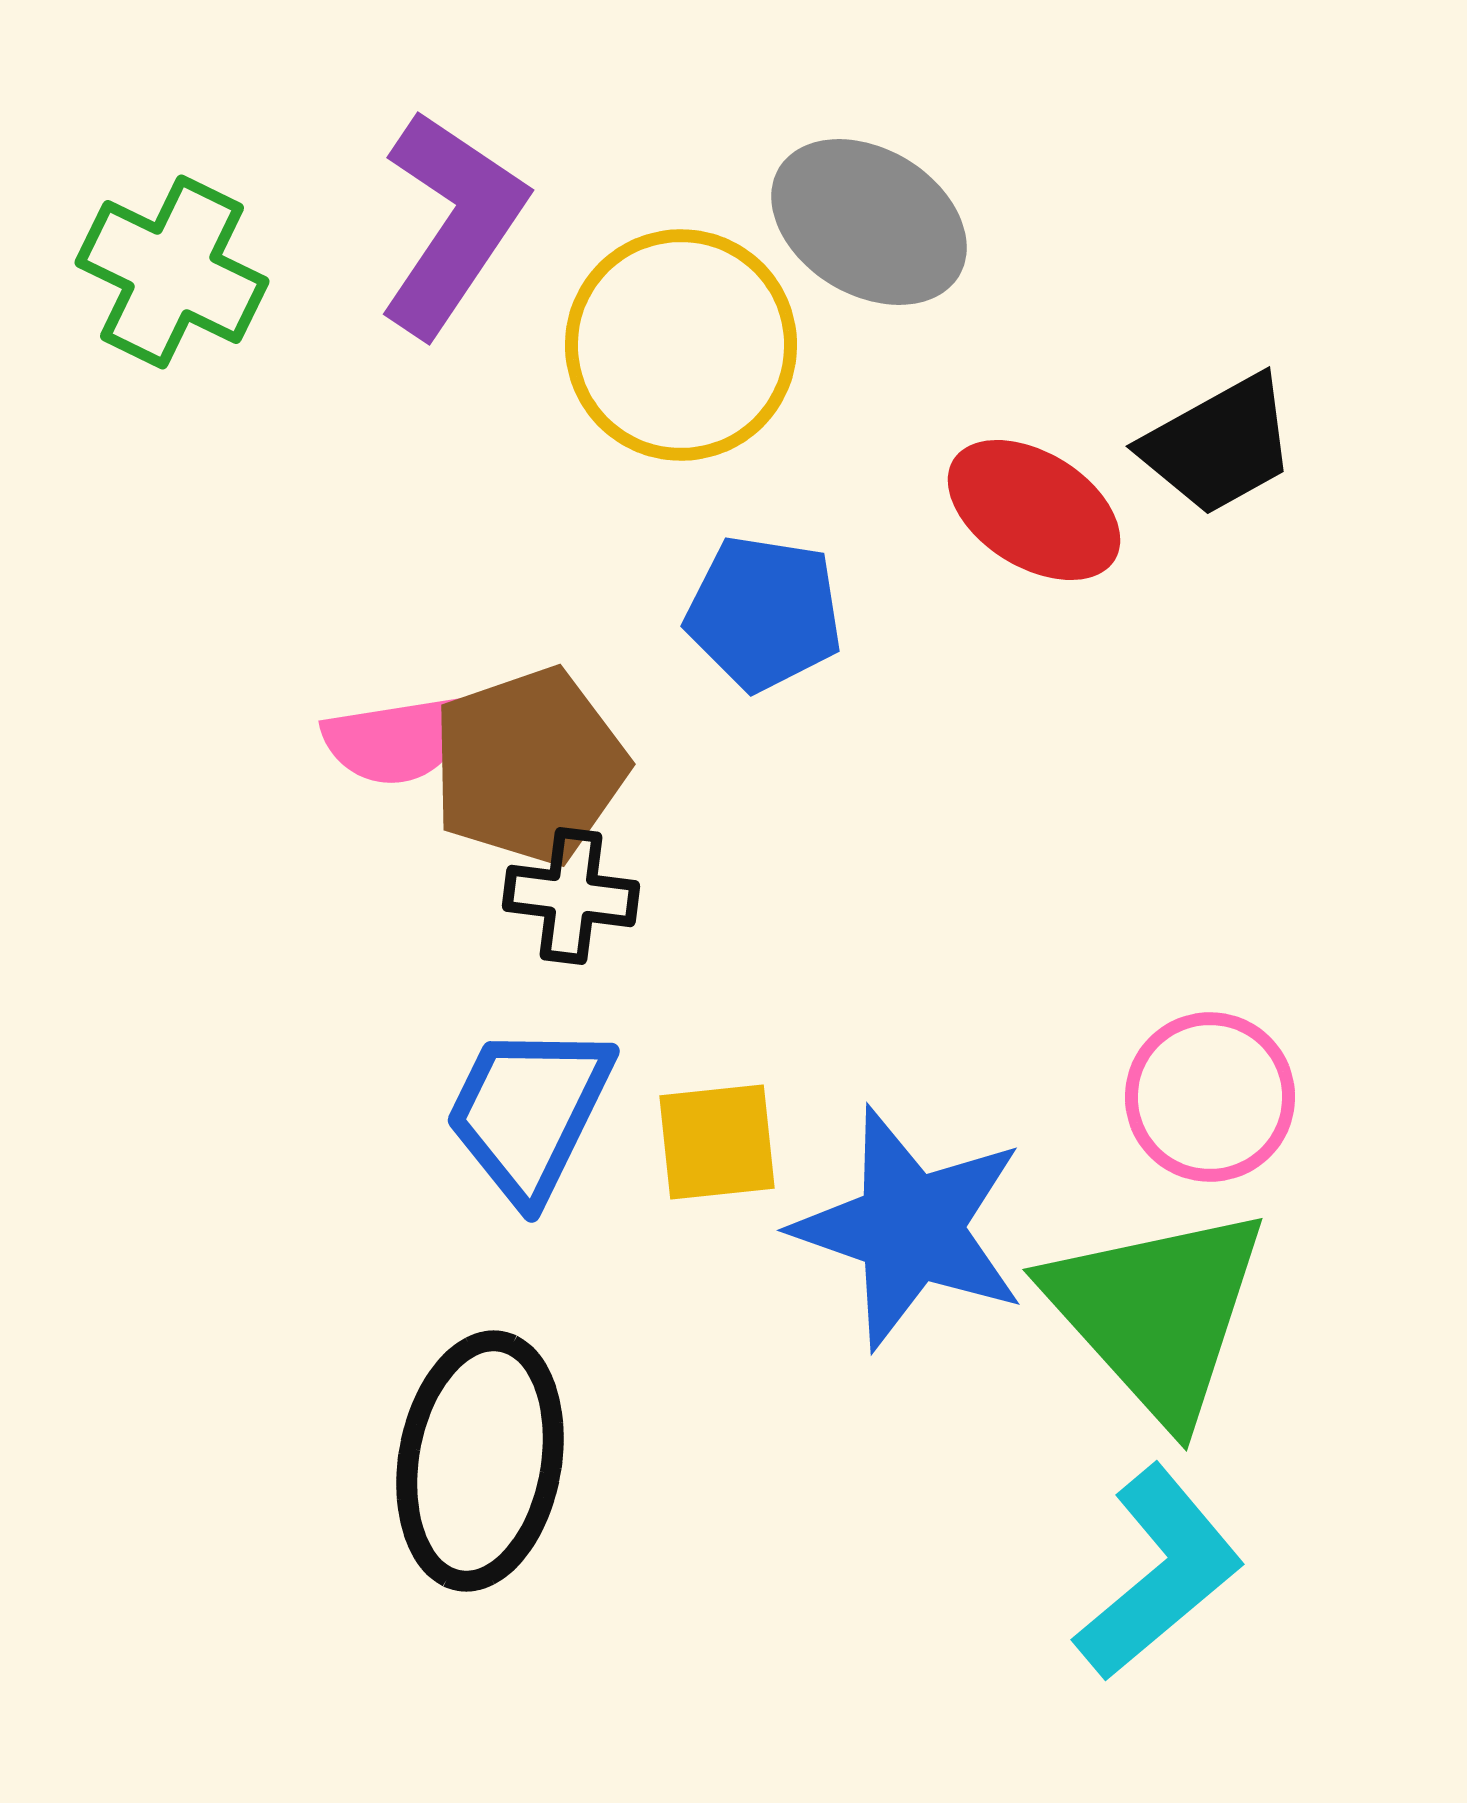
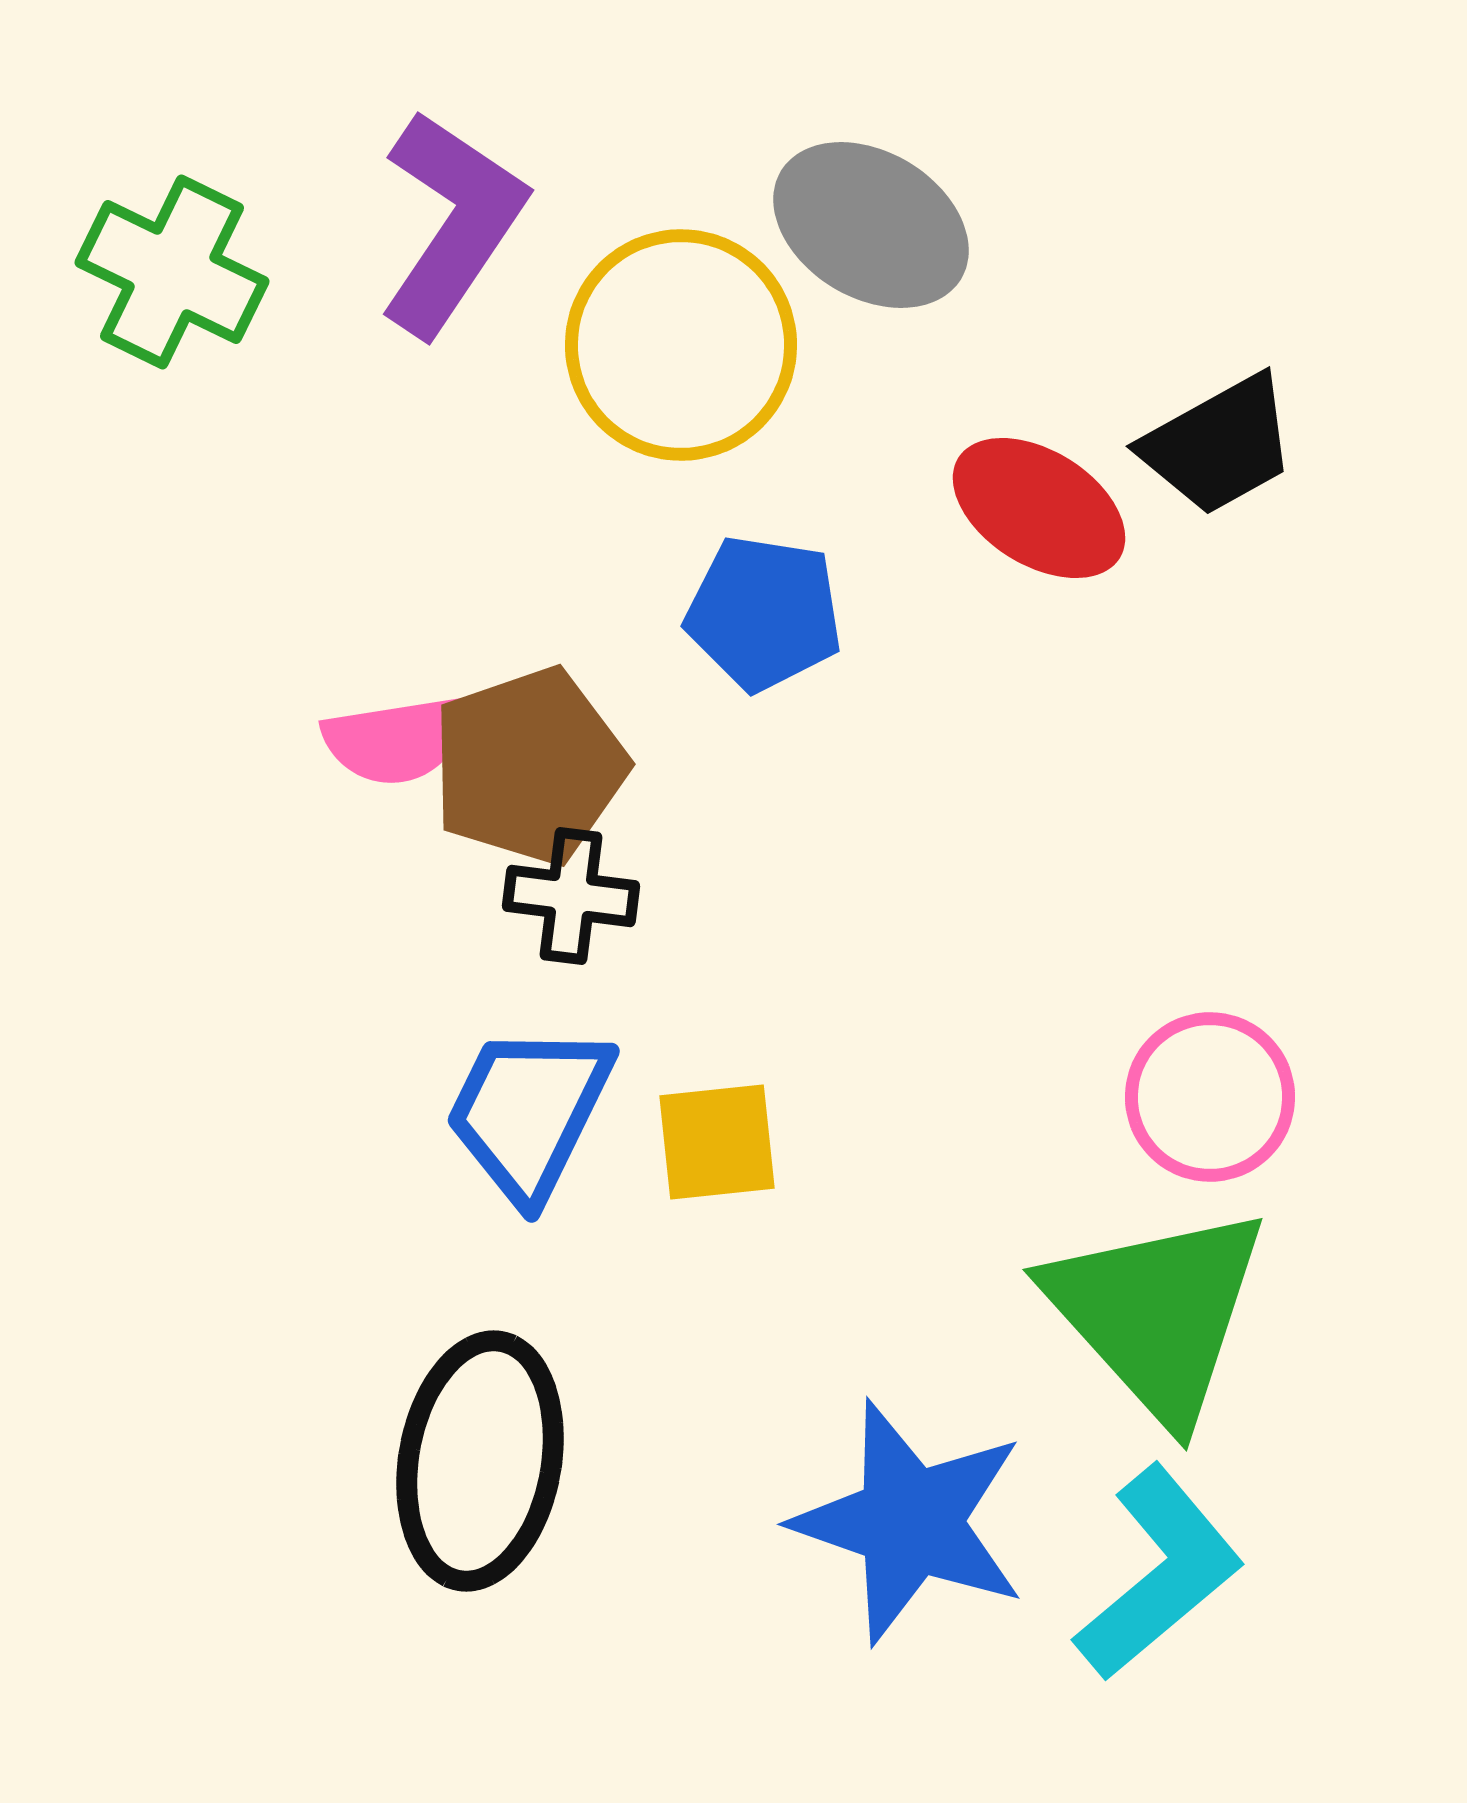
gray ellipse: moved 2 px right, 3 px down
red ellipse: moved 5 px right, 2 px up
blue star: moved 294 px down
